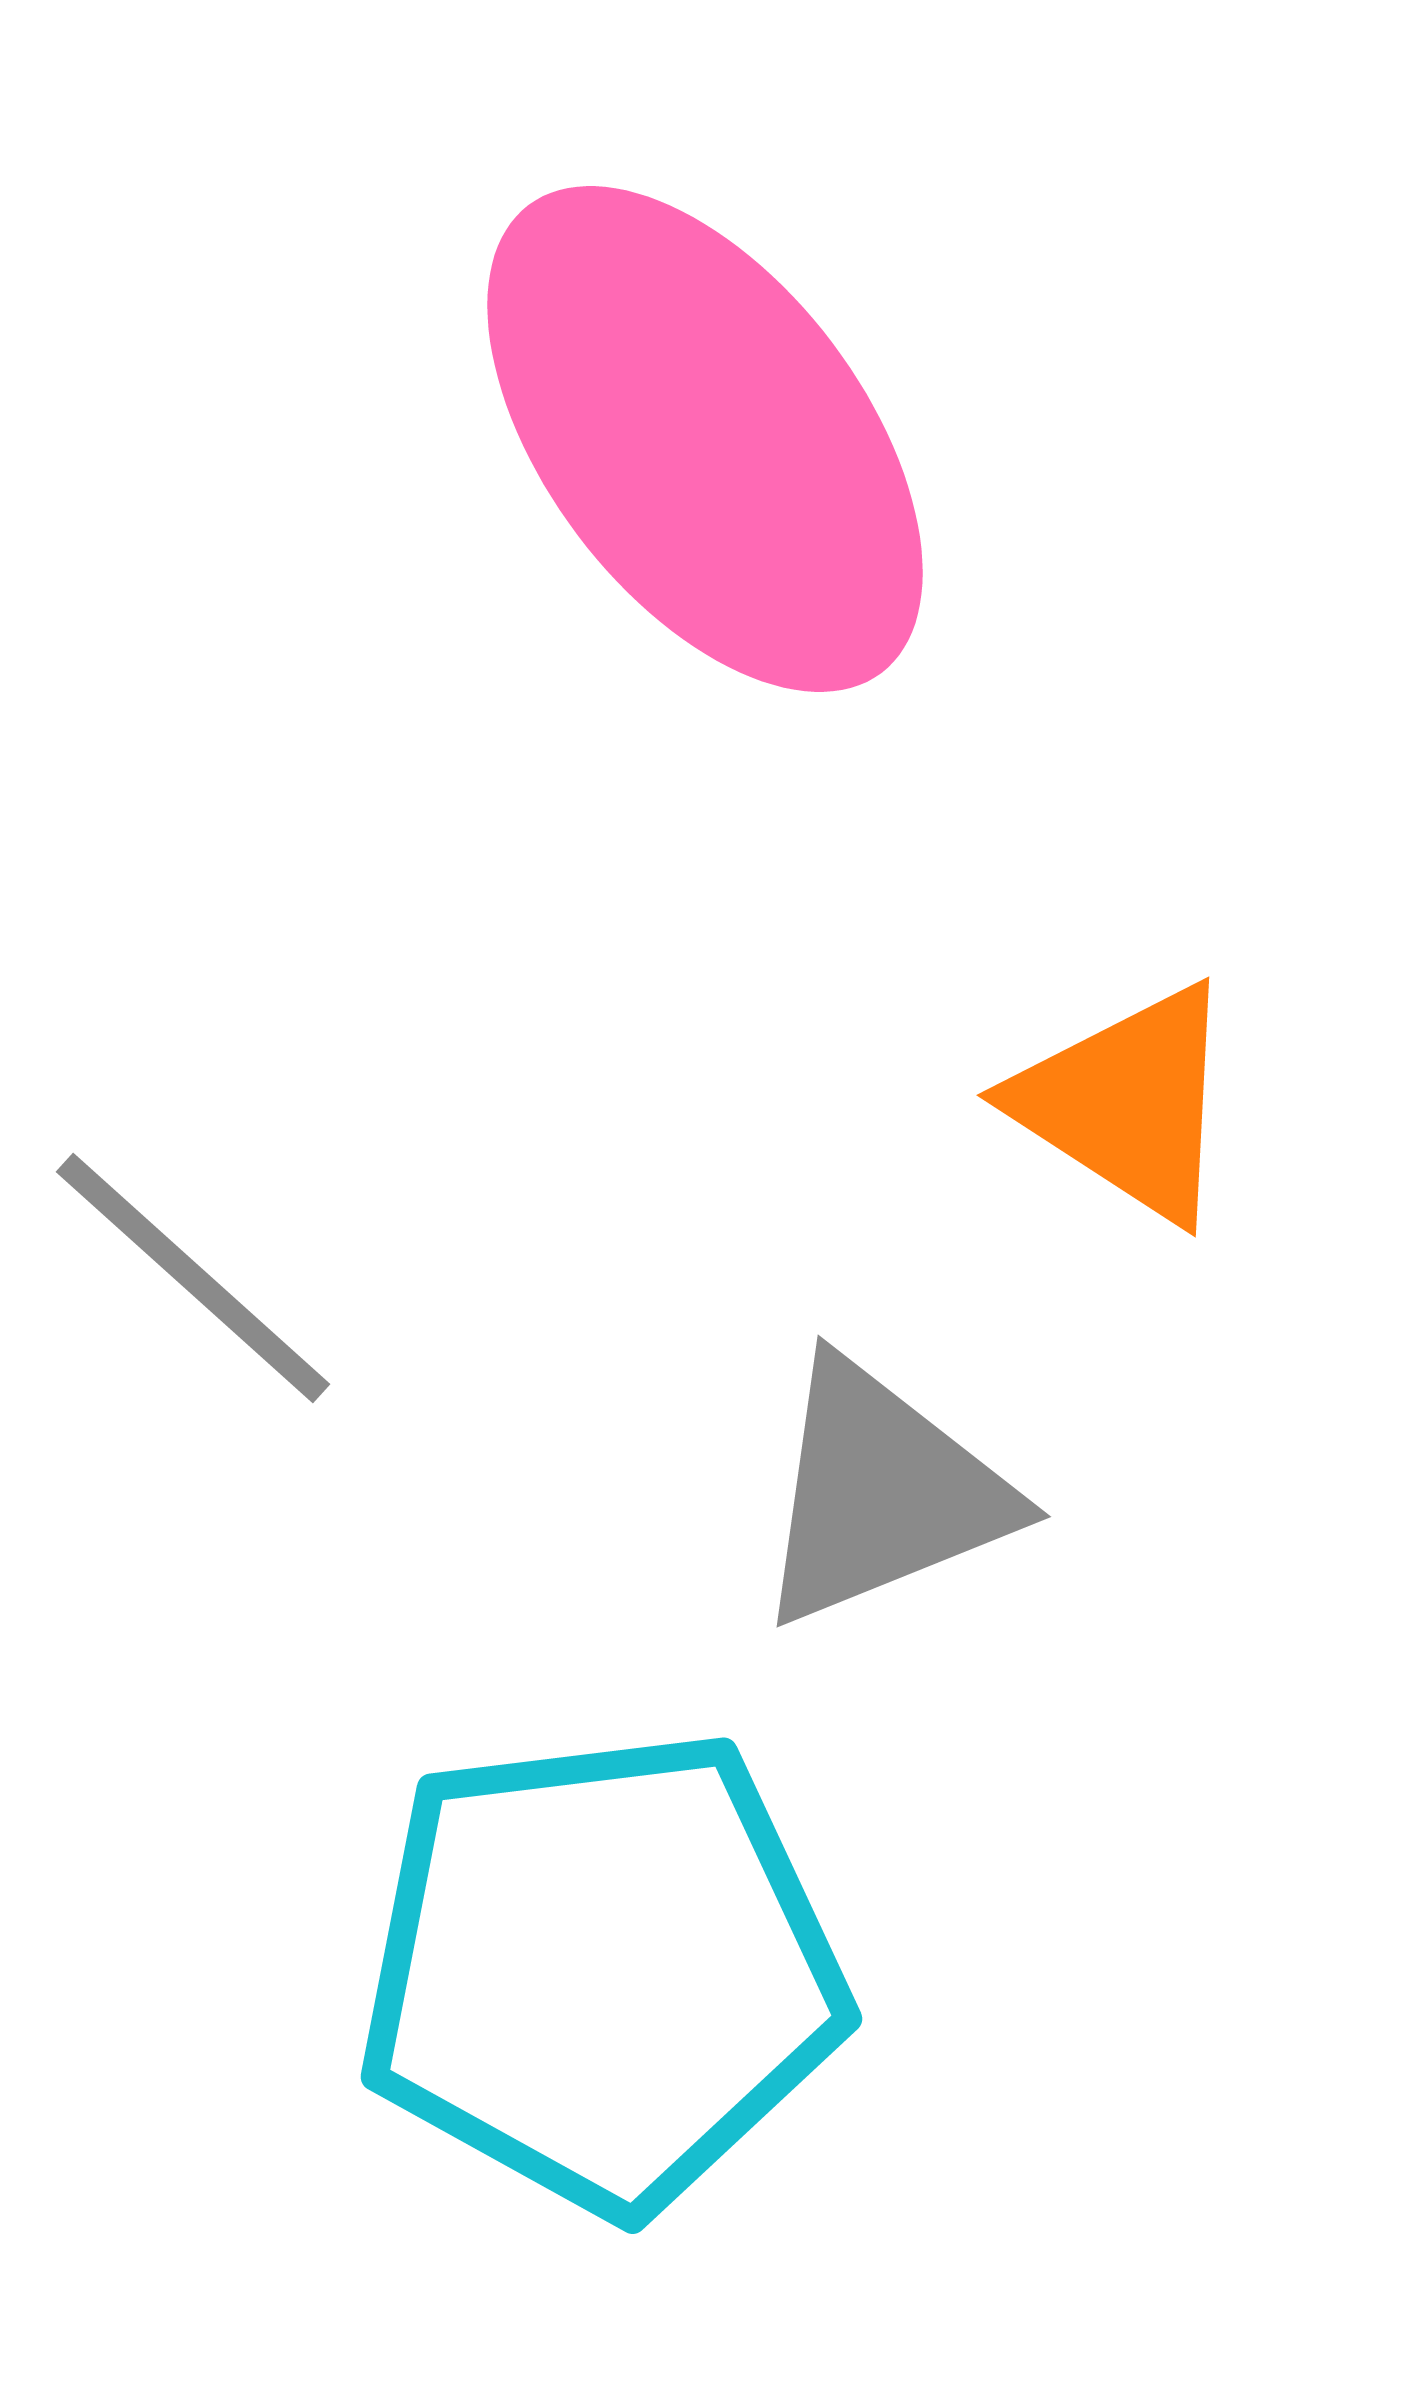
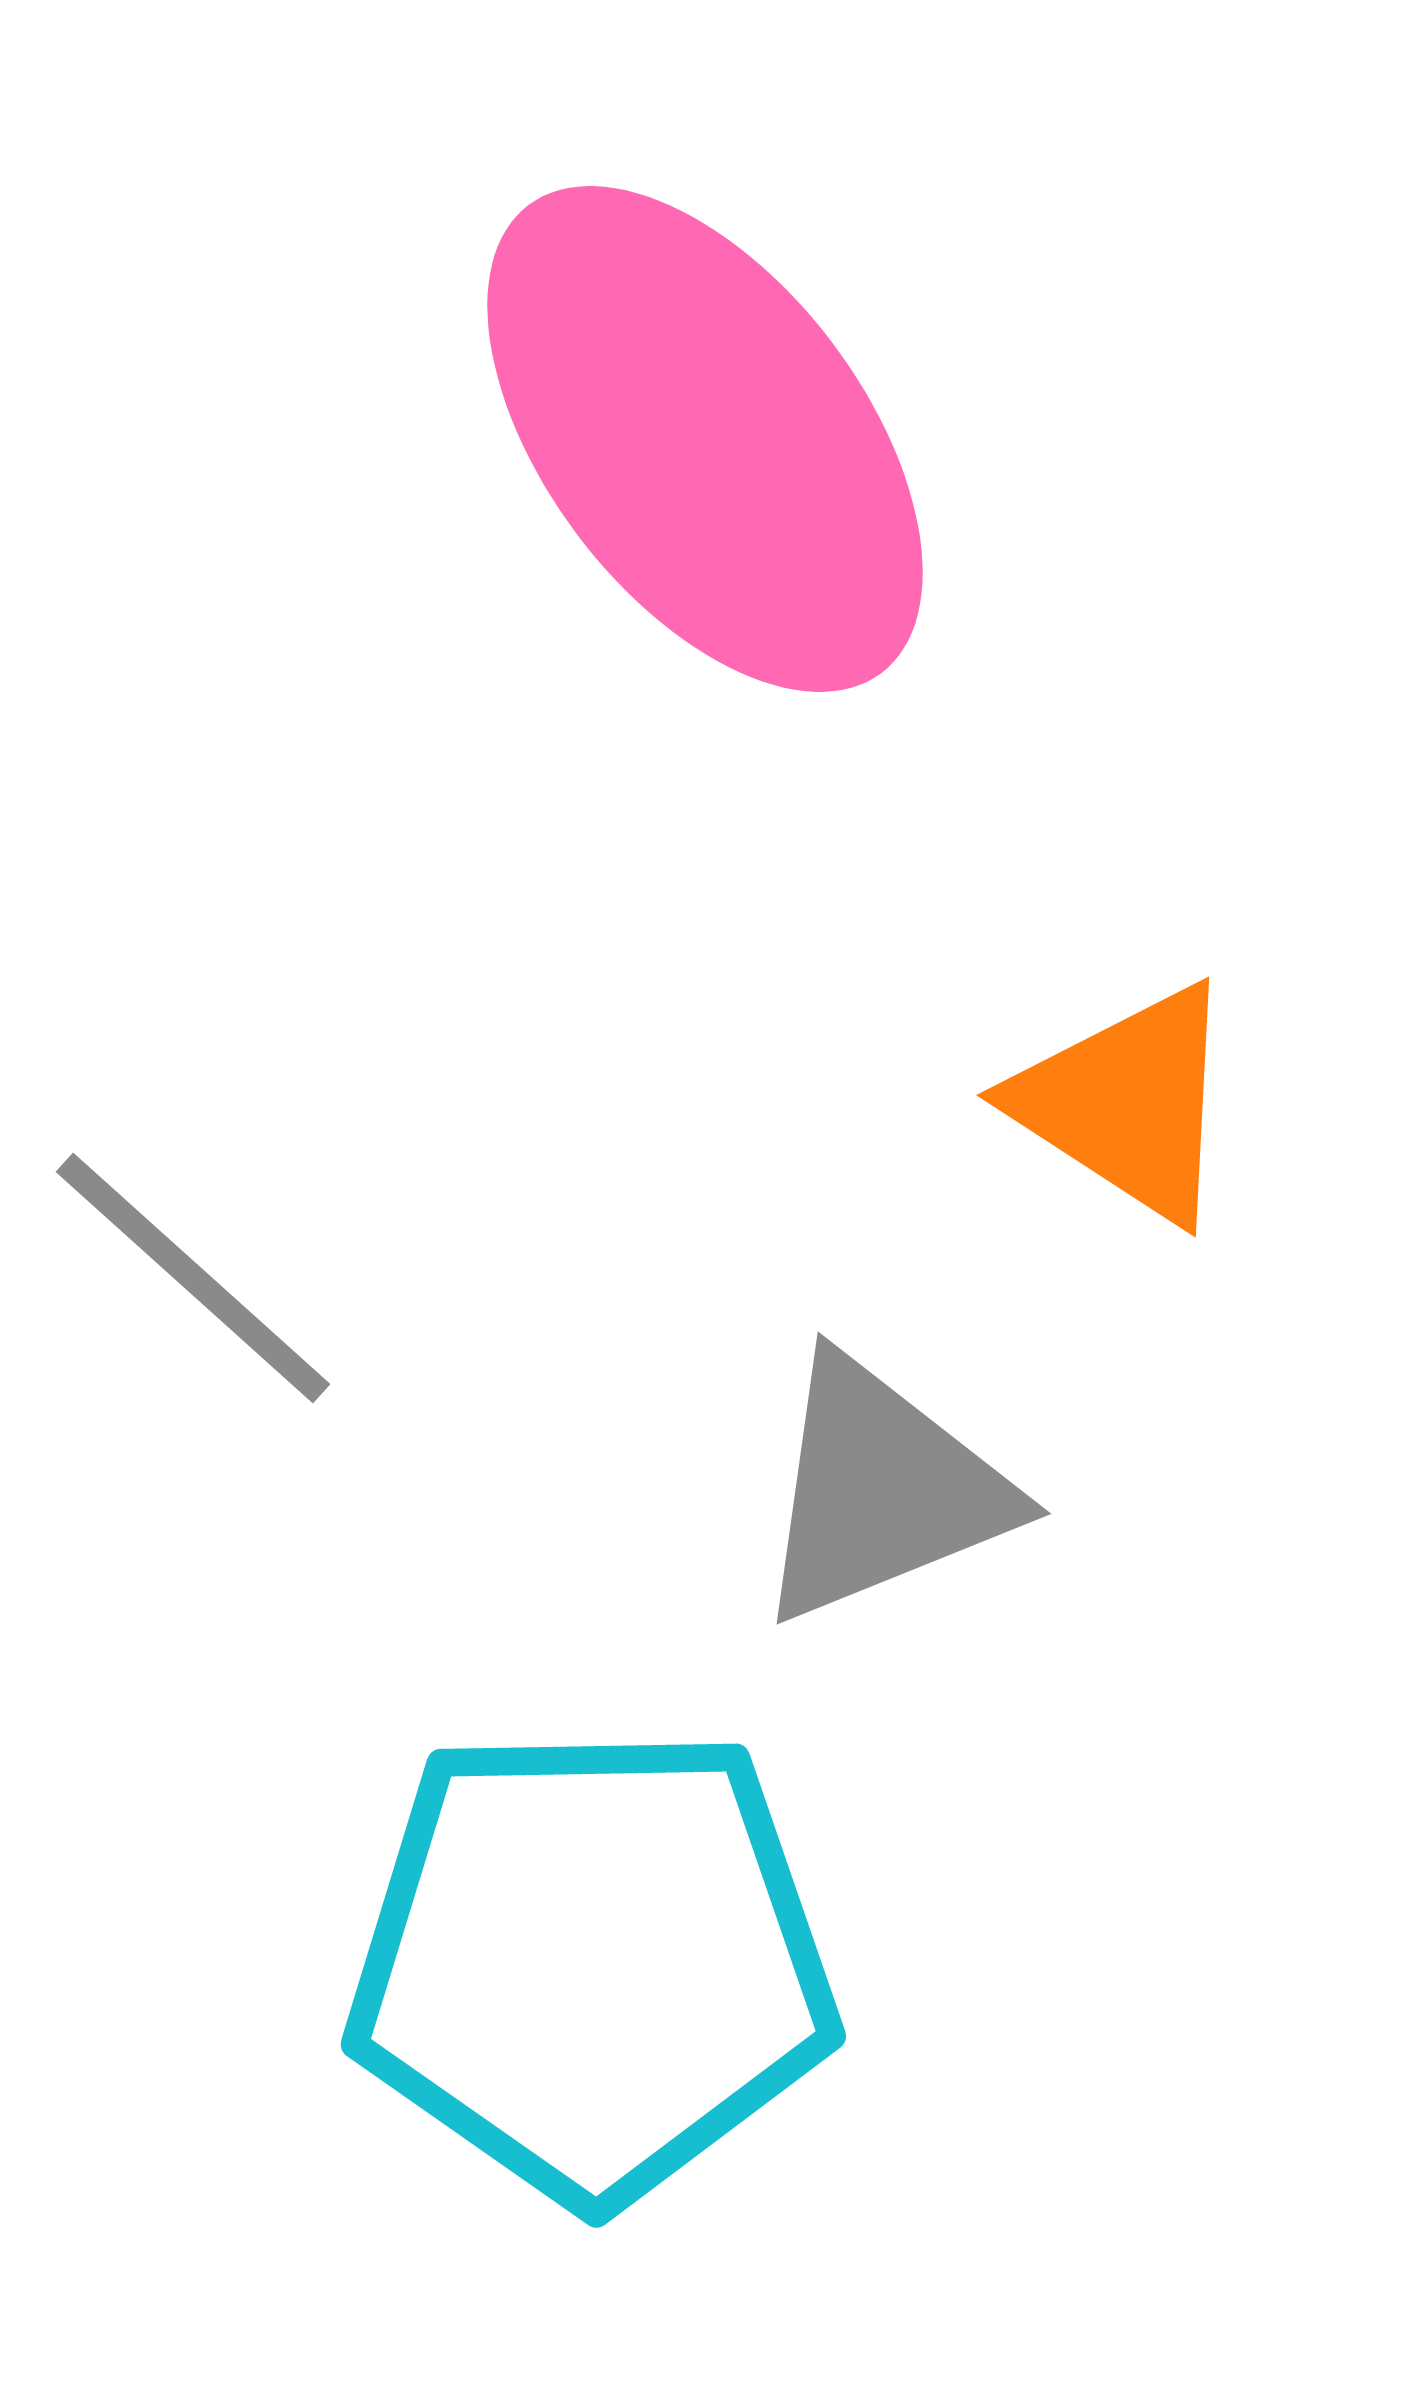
gray triangle: moved 3 px up
cyan pentagon: moved 10 px left, 8 px up; rotated 6 degrees clockwise
